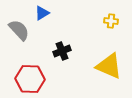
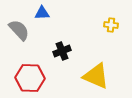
blue triangle: rotated 28 degrees clockwise
yellow cross: moved 4 px down
yellow triangle: moved 13 px left, 10 px down
red hexagon: moved 1 px up
